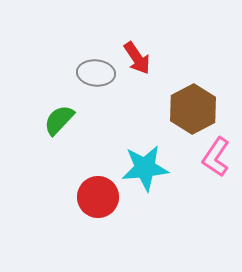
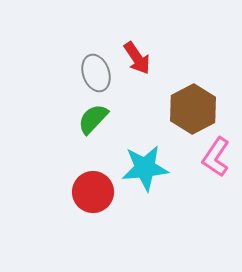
gray ellipse: rotated 66 degrees clockwise
green semicircle: moved 34 px right, 1 px up
red circle: moved 5 px left, 5 px up
